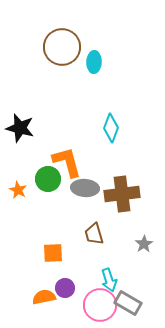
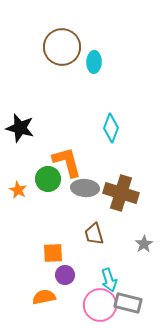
brown cross: moved 1 px left, 1 px up; rotated 24 degrees clockwise
purple circle: moved 13 px up
gray rectangle: rotated 16 degrees counterclockwise
